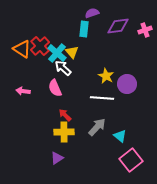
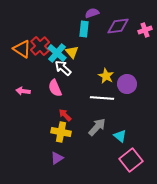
yellow cross: moved 3 px left; rotated 12 degrees clockwise
